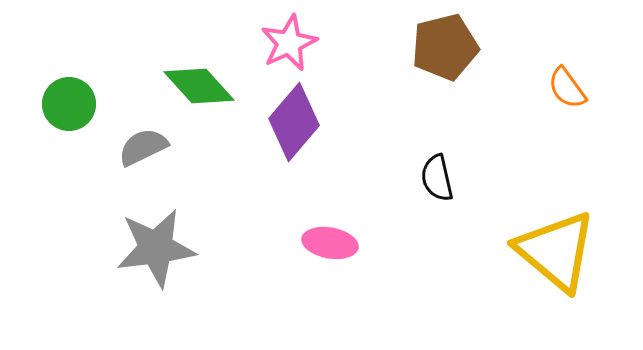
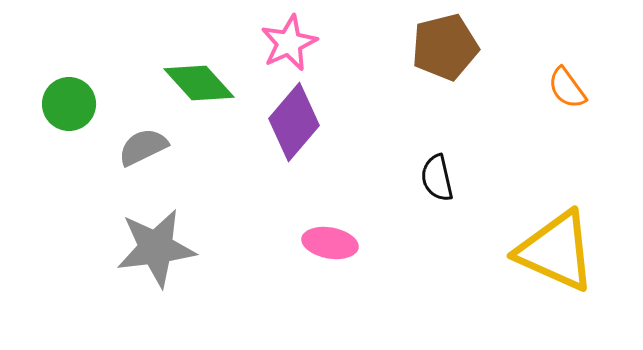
green diamond: moved 3 px up
yellow triangle: rotated 16 degrees counterclockwise
